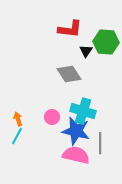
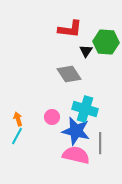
cyan cross: moved 2 px right, 2 px up
